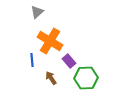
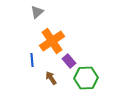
orange cross: moved 2 px right; rotated 25 degrees clockwise
